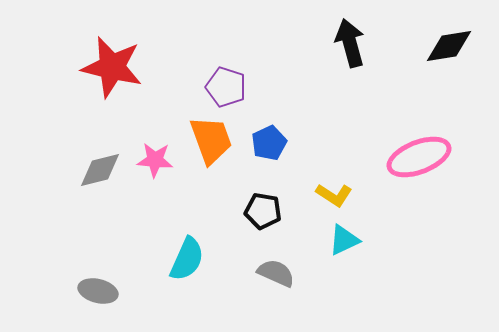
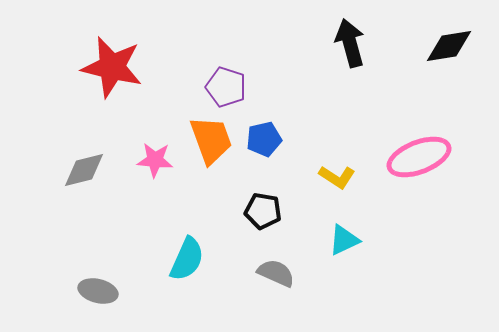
blue pentagon: moved 5 px left, 4 px up; rotated 12 degrees clockwise
gray diamond: moved 16 px left
yellow L-shape: moved 3 px right, 18 px up
